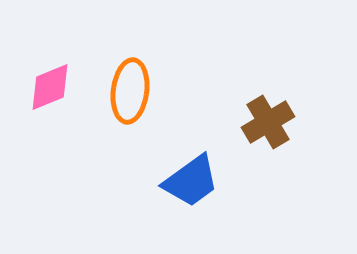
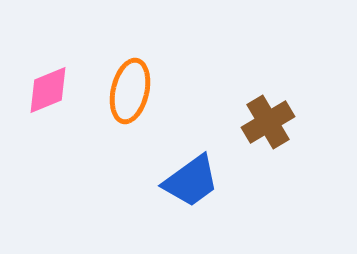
pink diamond: moved 2 px left, 3 px down
orange ellipse: rotated 6 degrees clockwise
